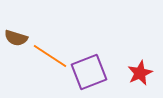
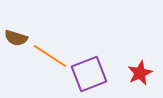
purple square: moved 2 px down
